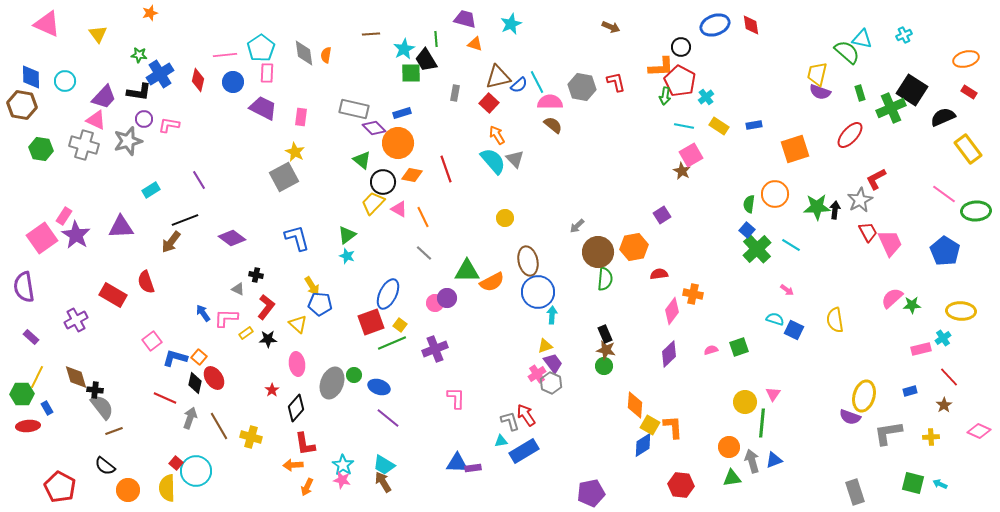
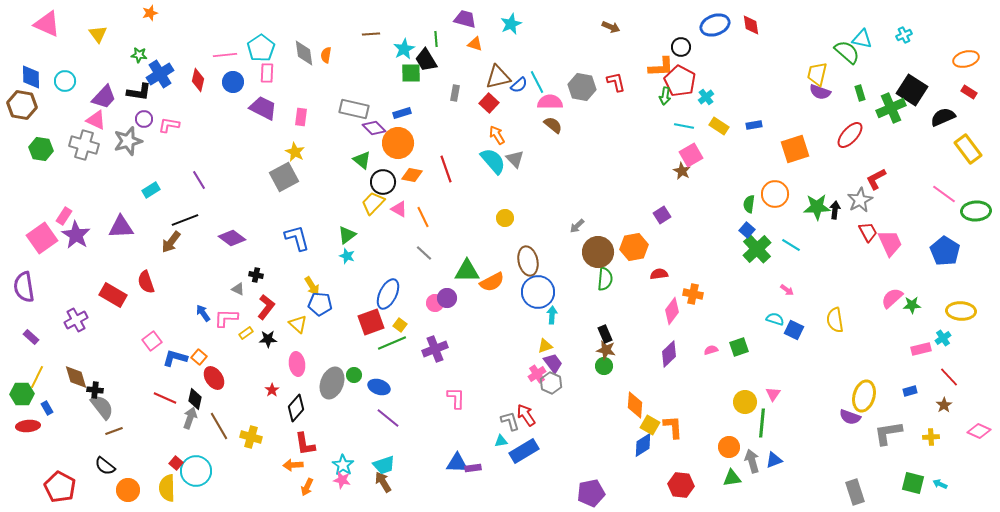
black diamond at (195, 383): moved 16 px down
cyan trapezoid at (384, 465): rotated 50 degrees counterclockwise
